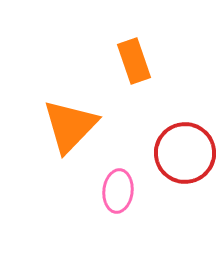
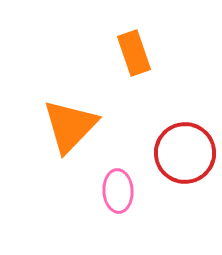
orange rectangle: moved 8 px up
pink ellipse: rotated 9 degrees counterclockwise
